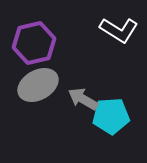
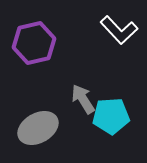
white L-shape: rotated 15 degrees clockwise
gray ellipse: moved 43 px down
gray arrow: rotated 28 degrees clockwise
